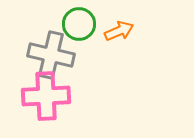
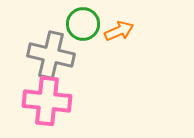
green circle: moved 4 px right
pink cross: moved 1 px right, 5 px down; rotated 9 degrees clockwise
